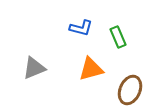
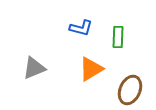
green rectangle: rotated 25 degrees clockwise
orange triangle: rotated 16 degrees counterclockwise
